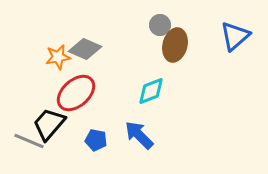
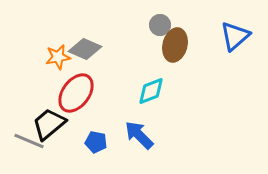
red ellipse: rotated 12 degrees counterclockwise
black trapezoid: rotated 9 degrees clockwise
blue pentagon: moved 2 px down
